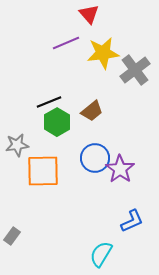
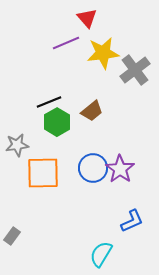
red triangle: moved 2 px left, 4 px down
blue circle: moved 2 px left, 10 px down
orange square: moved 2 px down
